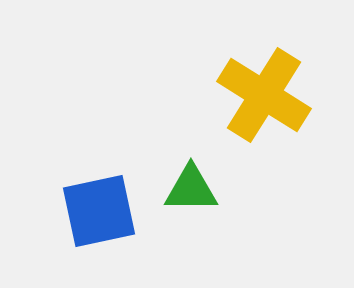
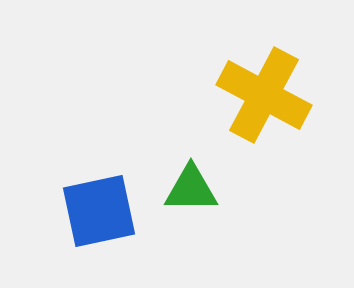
yellow cross: rotated 4 degrees counterclockwise
